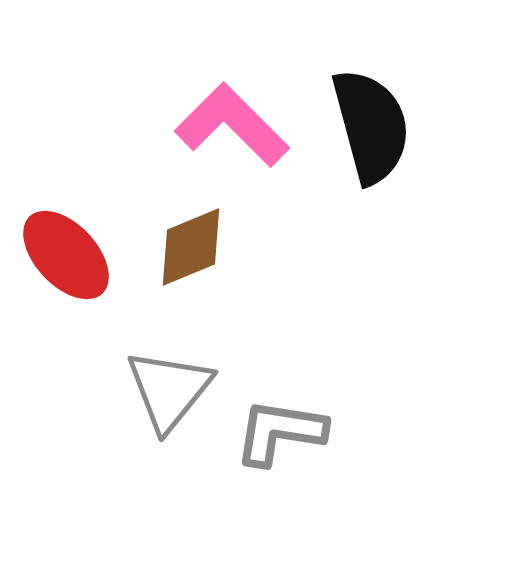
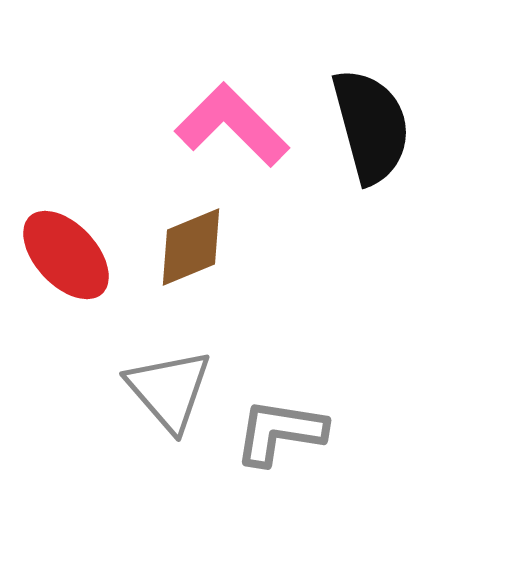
gray triangle: rotated 20 degrees counterclockwise
